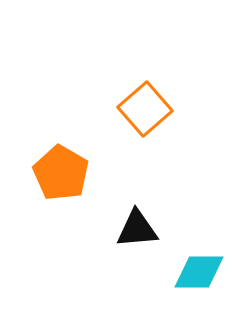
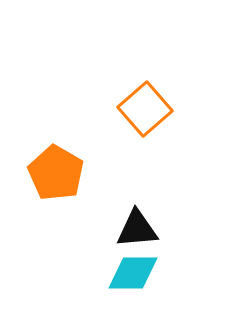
orange pentagon: moved 5 px left
cyan diamond: moved 66 px left, 1 px down
